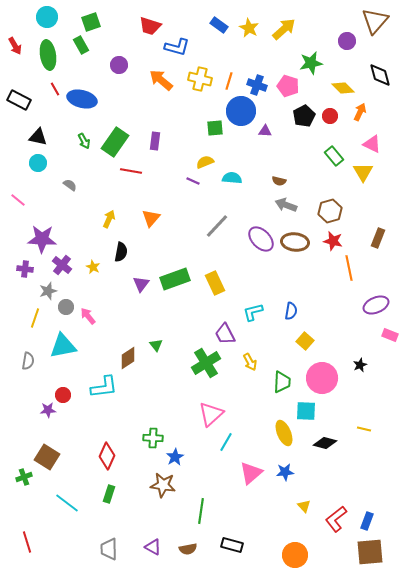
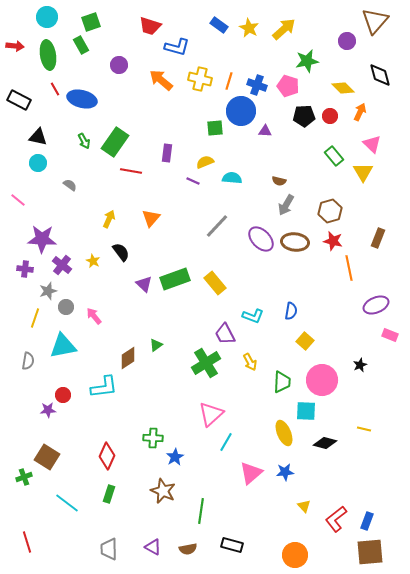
red arrow at (15, 46): rotated 54 degrees counterclockwise
green star at (311, 63): moved 4 px left, 2 px up
black pentagon at (304, 116): rotated 25 degrees clockwise
purple rectangle at (155, 141): moved 12 px right, 12 px down
pink triangle at (372, 144): rotated 18 degrees clockwise
gray arrow at (286, 205): rotated 80 degrees counterclockwise
black semicircle at (121, 252): rotated 48 degrees counterclockwise
yellow star at (93, 267): moved 6 px up
yellow rectangle at (215, 283): rotated 15 degrees counterclockwise
purple triangle at (141, 284): moved 3 px right; rotated 24 degrees counterclockwise
cyan L-shape at (253, 312): moved 4 px down; rotated 145 degrees counterclockwise
pink arrow at (88, 316): moved 6 px right
green triangle at (156, 345): rotated 32 degrees clockwise
pink circle at (322, 378): moved 2 px down
brown star at (163, 485): moved 6 px down; rotated 15 degrees clockwise
